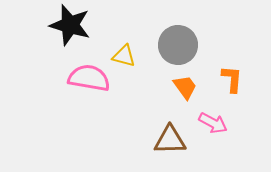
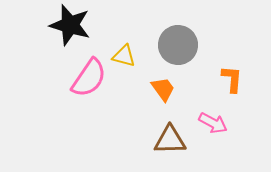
pink semicircle: rotated 114 degrees clockwise
orange trapezoid: moved 22 px left, 2 px down
